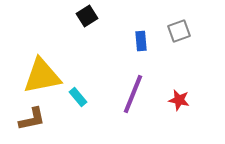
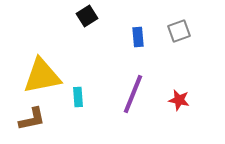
blue rectangle: moved 3 px left, 4 px up
cyan rectangle: rotated 36 degrees clockwise
